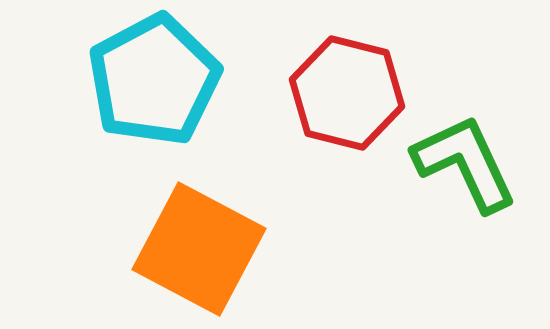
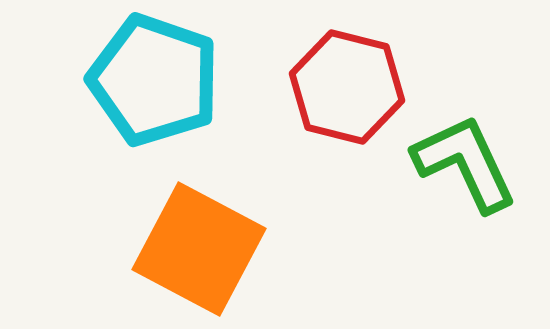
cyan pentagon: rotated 25 degrees counterclockwise
red hexagon: moved 6 px up
